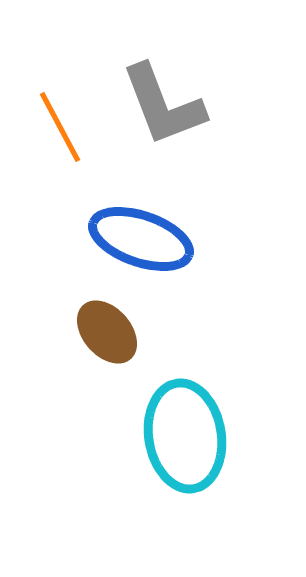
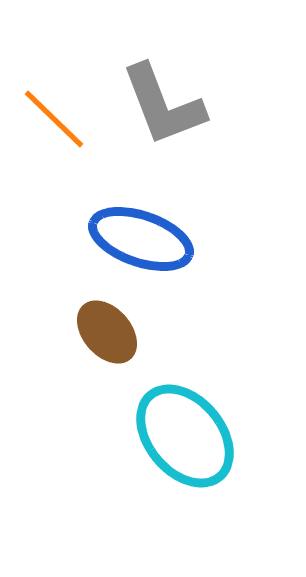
orange line: moved 6 px left, 8 px up; rotated 18 degrees counterclockwise
cyan ellipse: rotated 31 degrees counterclockwise
